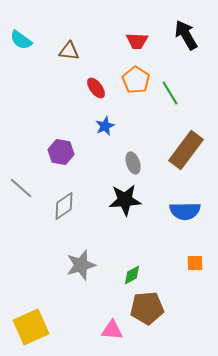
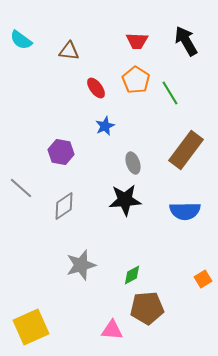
black arrow: moved 6 px down
orange square: moved 8 px right, 16 px down; rotated 30 degrees counterclockwise
